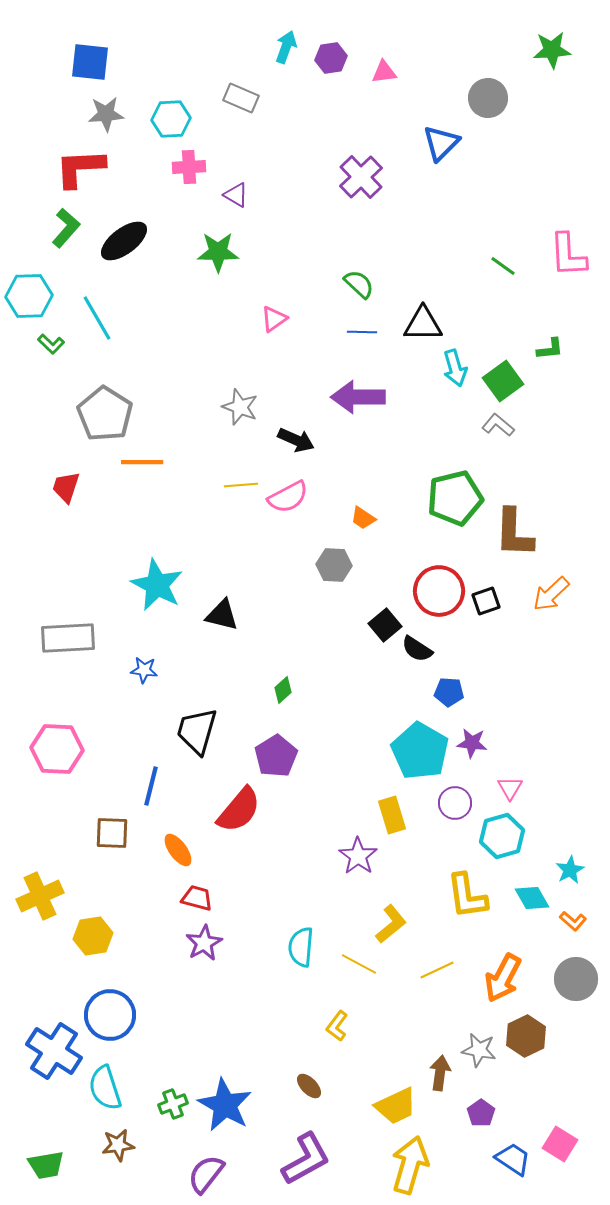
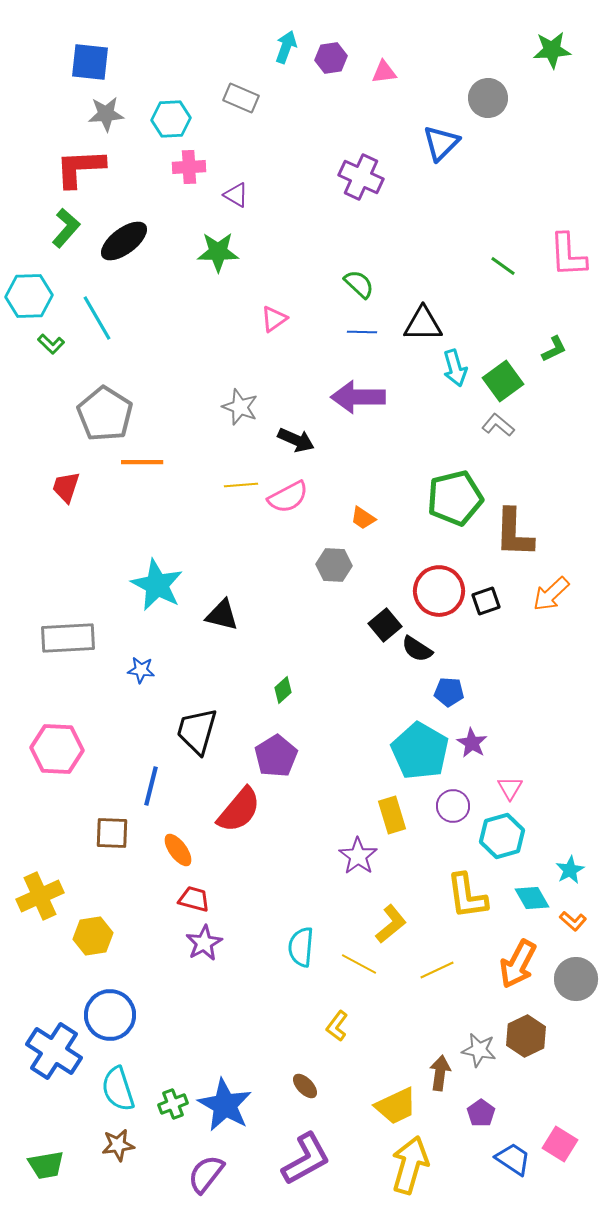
purple cross at (361, 177): rotated 21 degrees counterclockwise
green L-shape at (550, 349): moved 4 px right; rotated 20 degrees counterclockwise
blue star at (144, 670): moved 3 px left
purple star at (472, 743): rotated 24 degrees clockwise
purple circle at (455, 803): moved 2 px left, 3 px down
red trapezoid at (197, 898): moved 3 px left, 1 px down
orange arrow at (503, 978): moved 15 px right, 14 px up
brown ellipse at (309, 1086): moved 4 px left
cyan semicircle at (105, 1088): moved 13 px right, 1 px down
